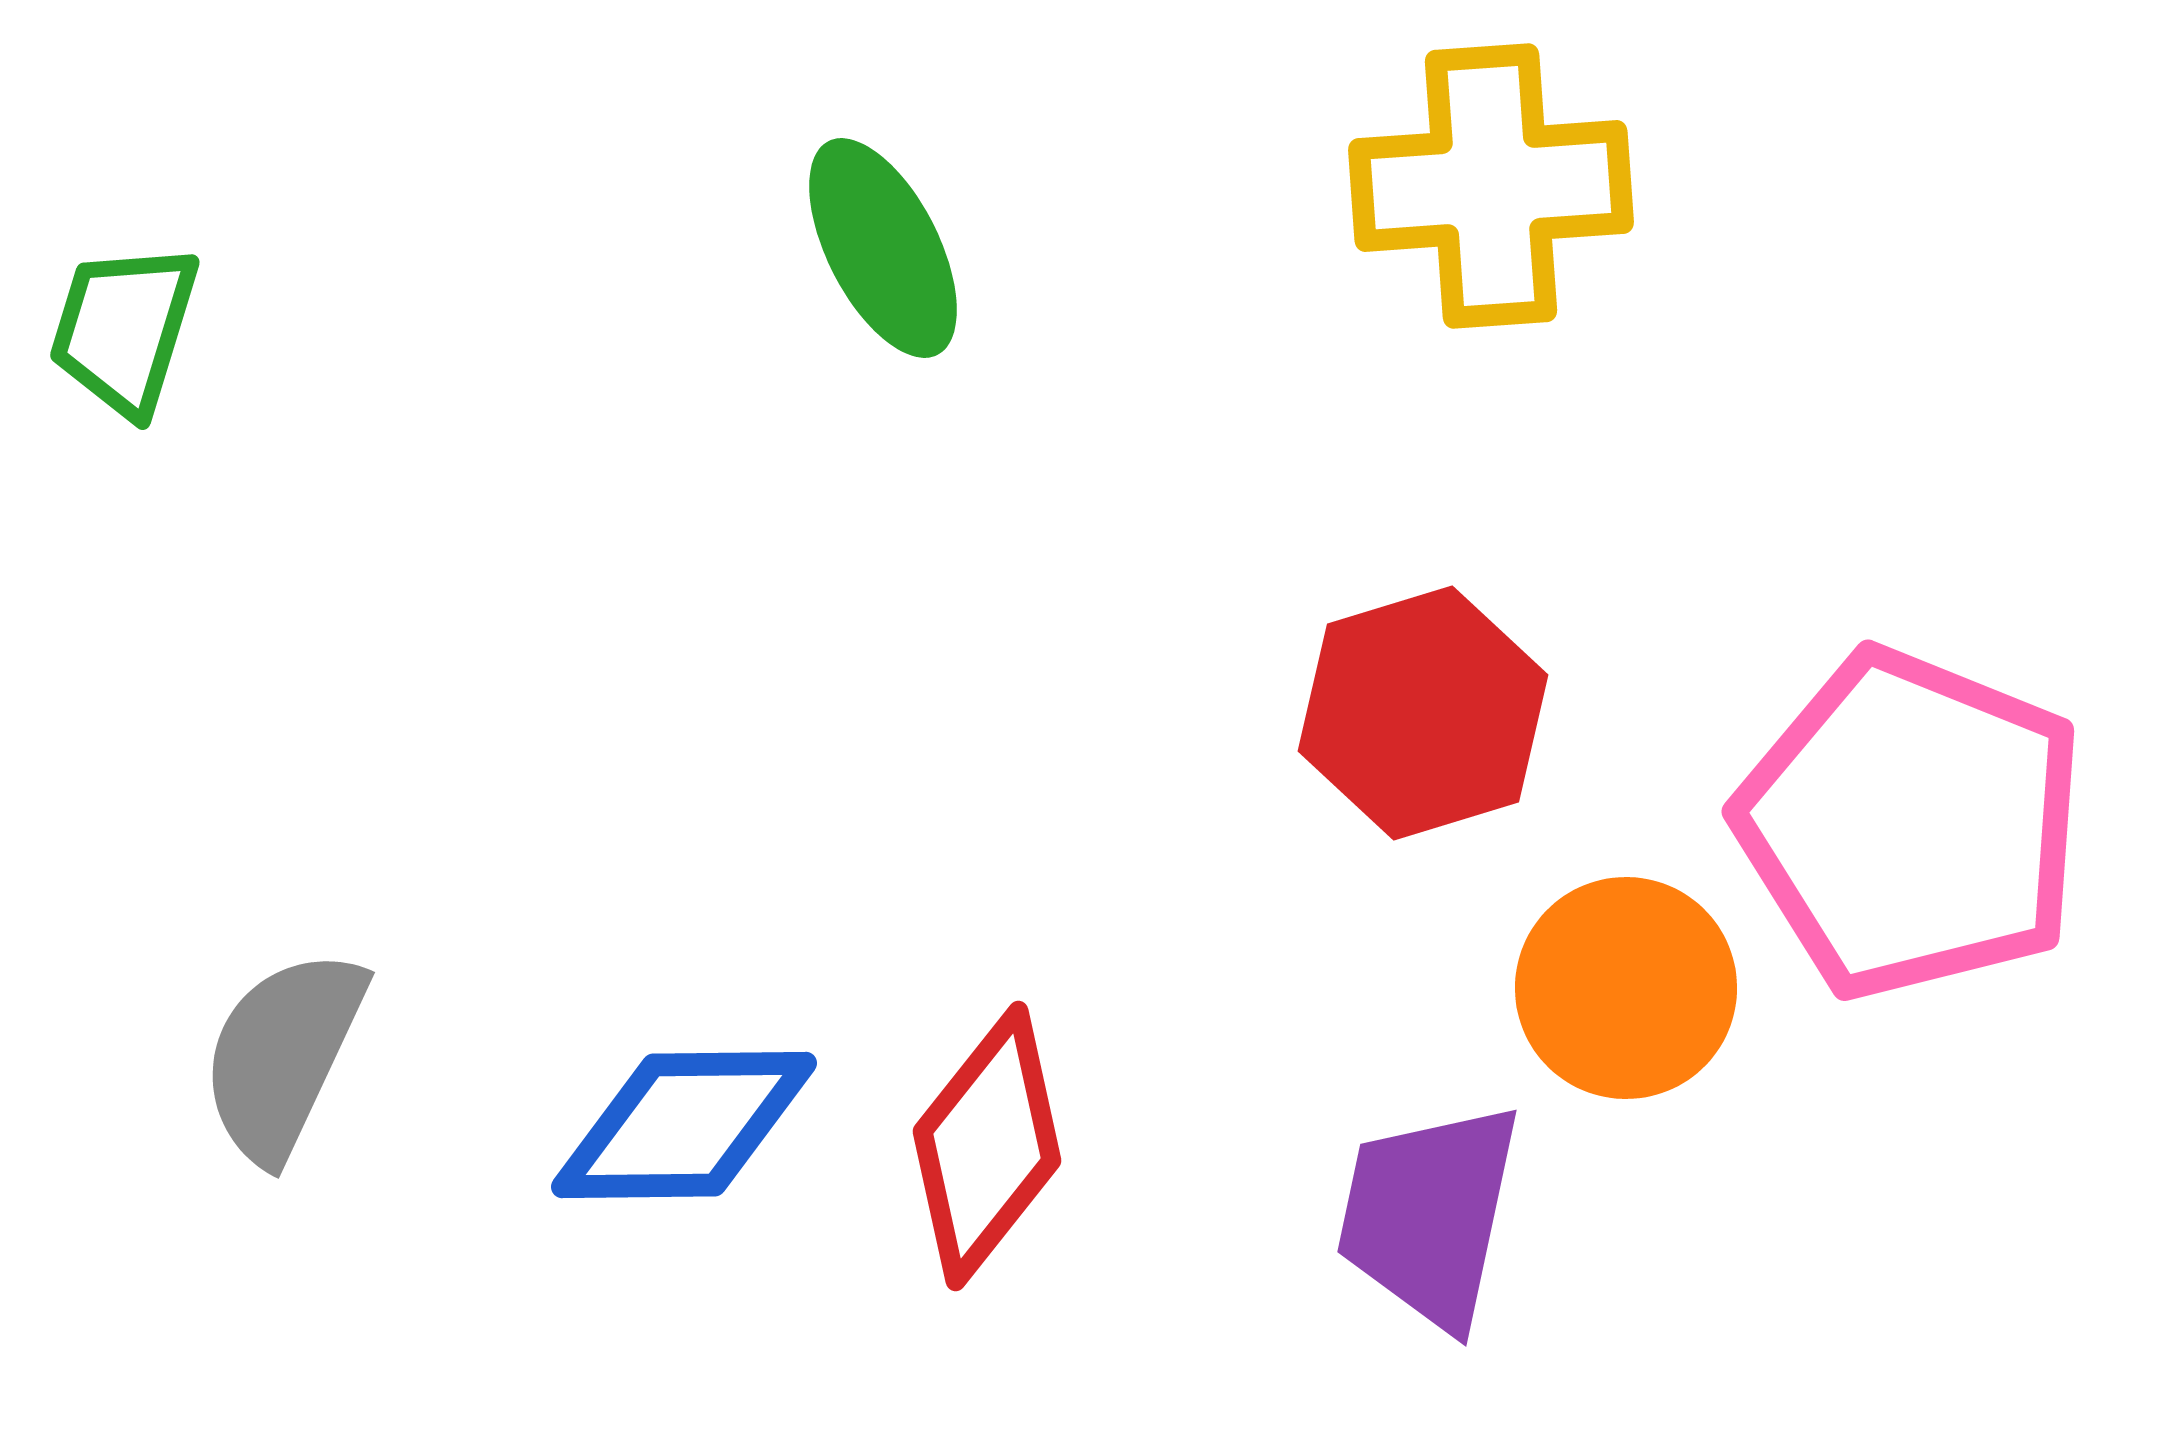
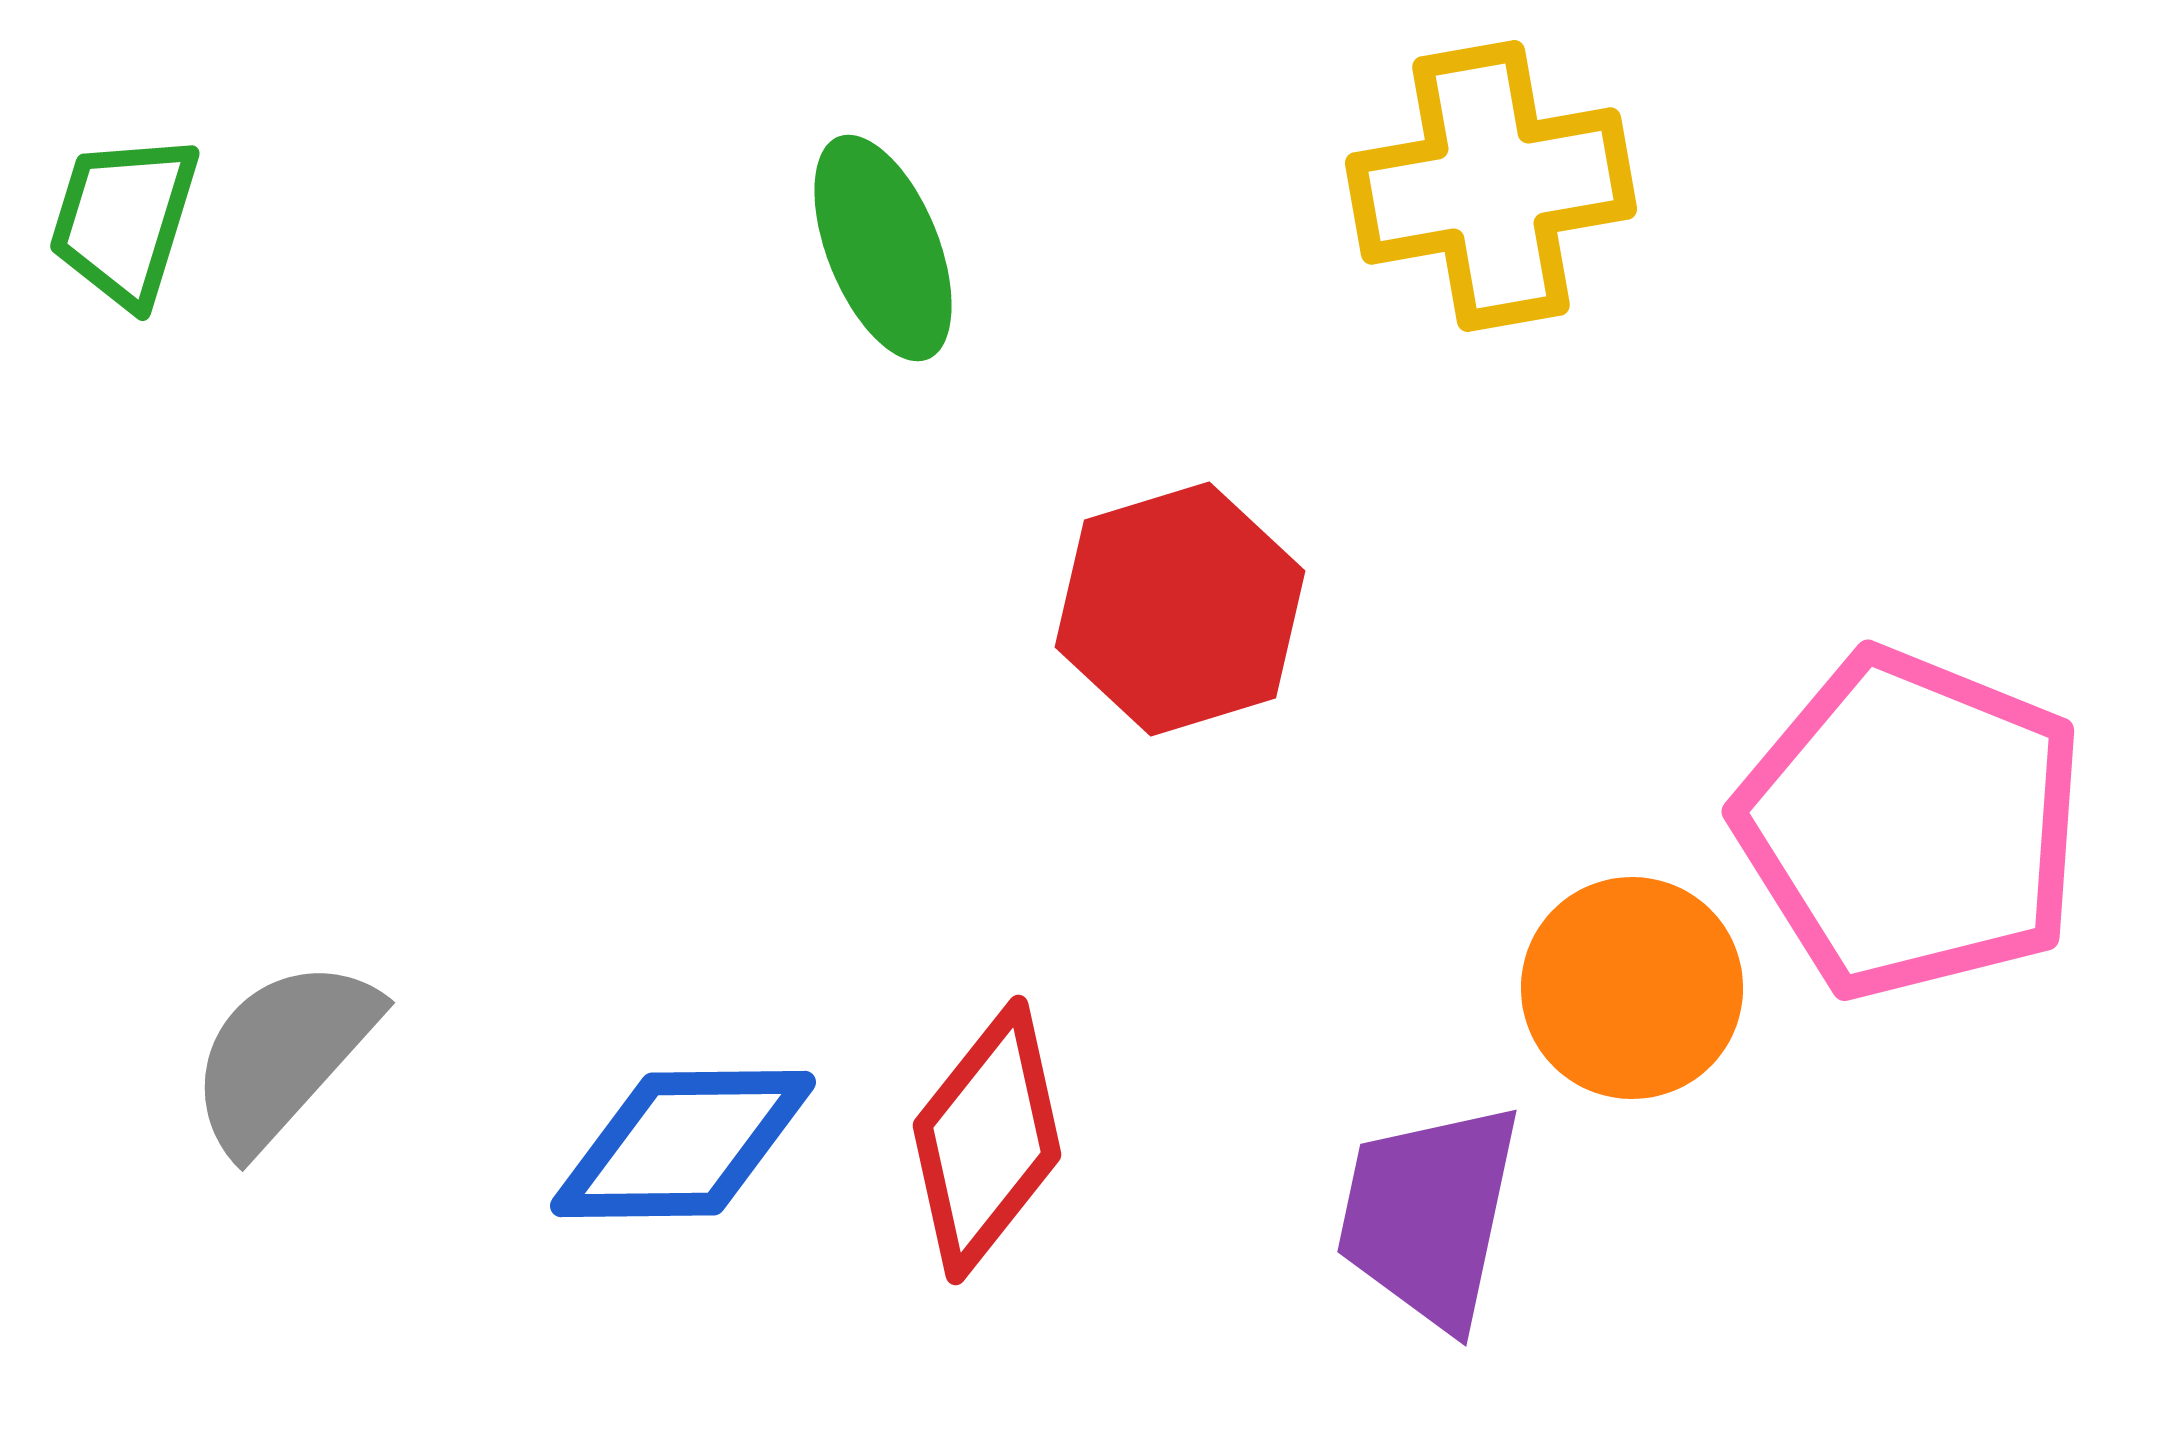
yellow cross: rotated 6 degrees counterclockwise
green ellipse: rotated 5 degrees clockwise
green trapezoid: moved 109 px up
red hexagon: moved 243 px left, 104 px up
orange circle: moved 6 px right
gray semicircle: rotated 17 degrees clockwise
blue diamond: moved 1 px left, 19 px down
red diamond: moved 6 px up
